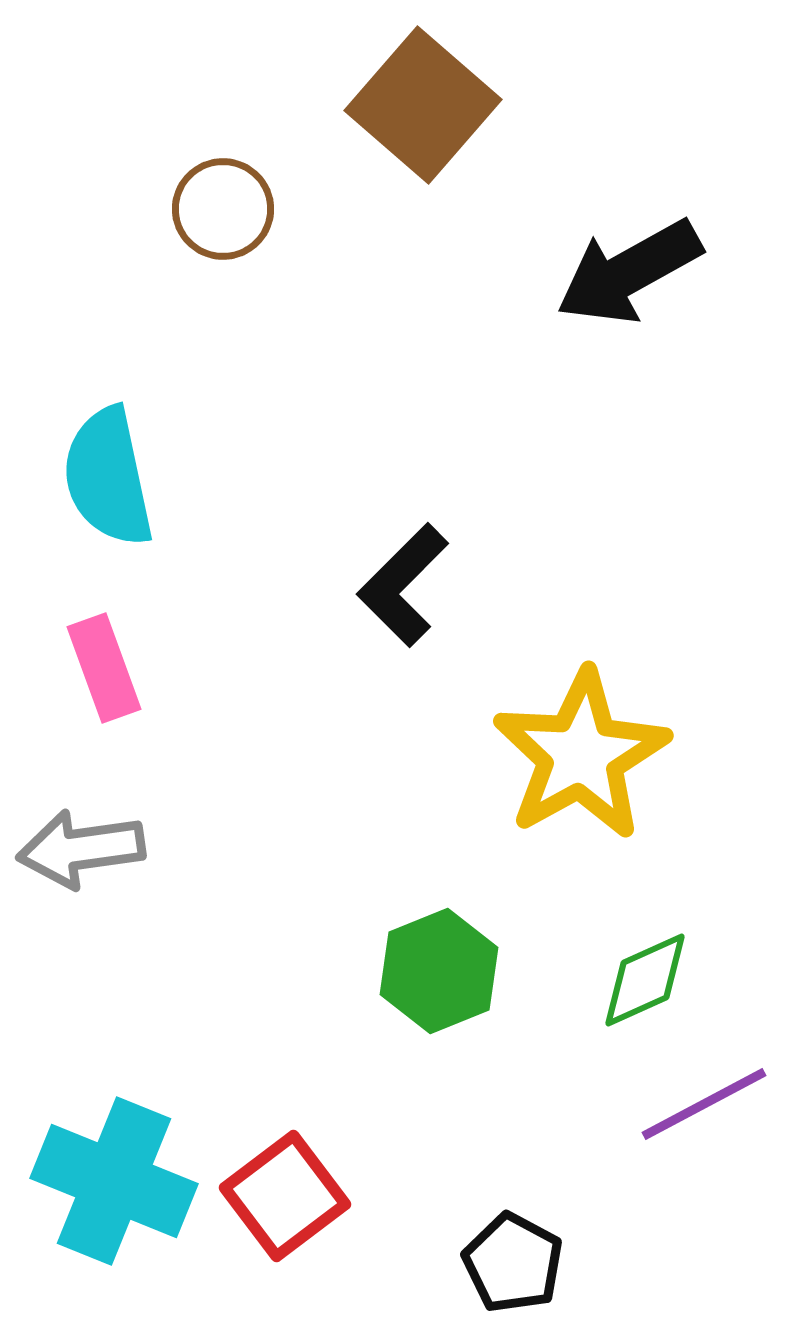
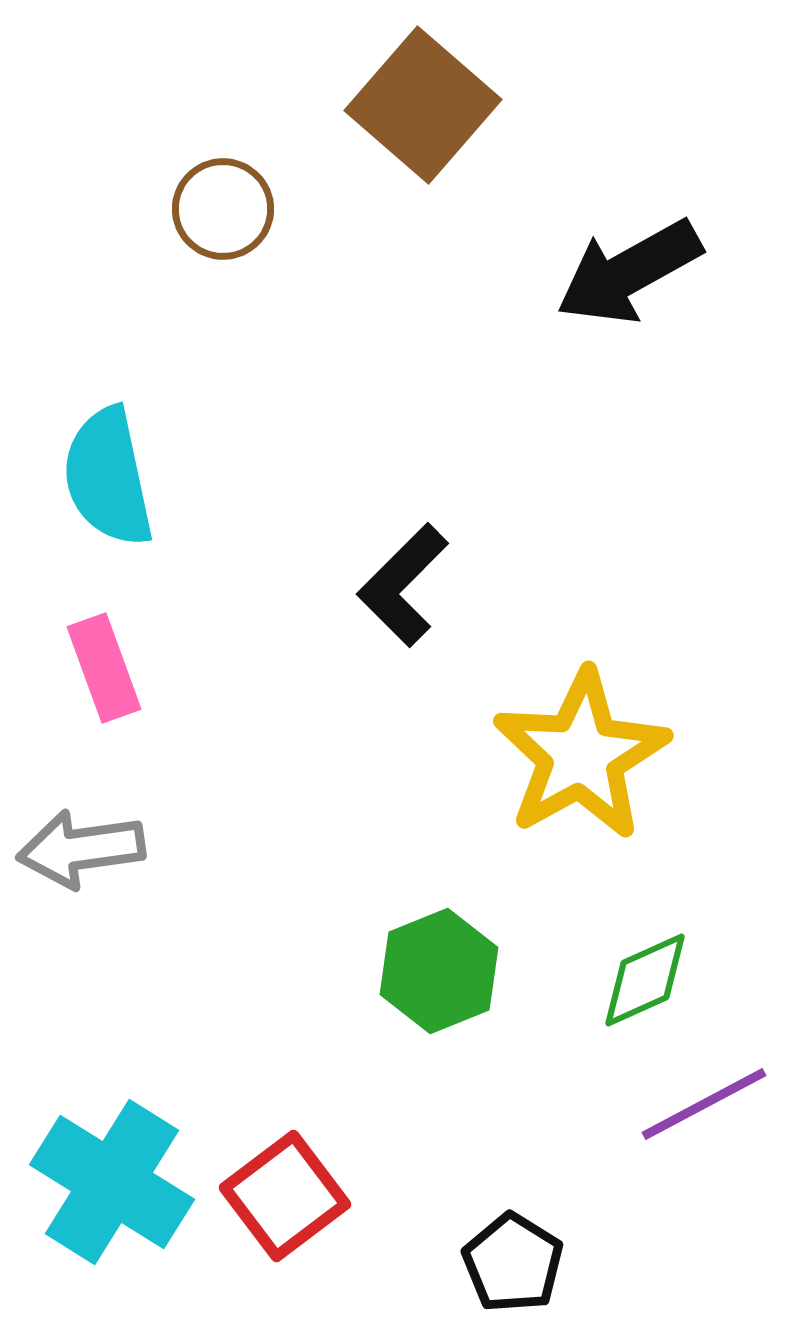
cyan cross: moved 2 px left, 1 px down; rotated 10 degrees clockwise
black pentagon: rotated 4 degrees clockwise
